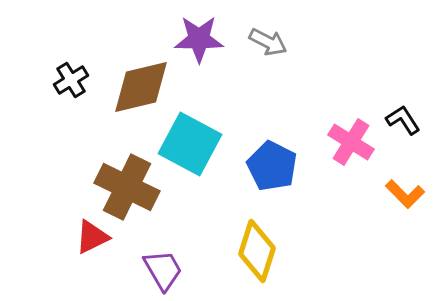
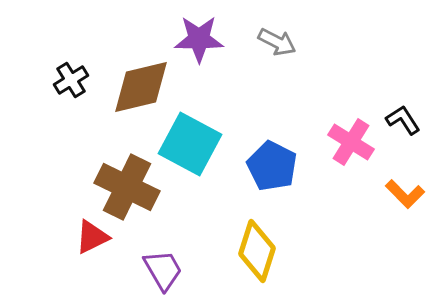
gray arrow: moved 9 px right
